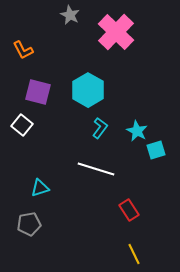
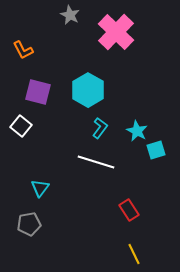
white square: moved 1 px left, 1 px down
white line: moved 7 px up
cyan triangle: rotated 36 degrees counterclockwise
